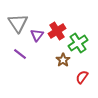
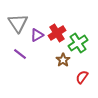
red cross: moved 2 px down
purple triangle: rotated 24 degrees clockwise
